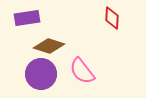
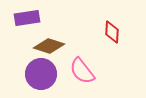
red diamond: moved 14 px down
